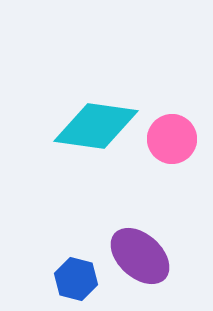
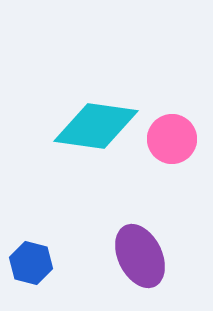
purple ellipse: rotated 22 degrees clockwise
blue hexagon: moved 45 px left, 16 px up
